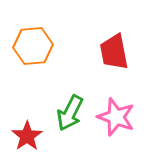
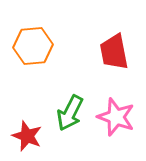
red star: rotated 16 degrees counterclockwise
